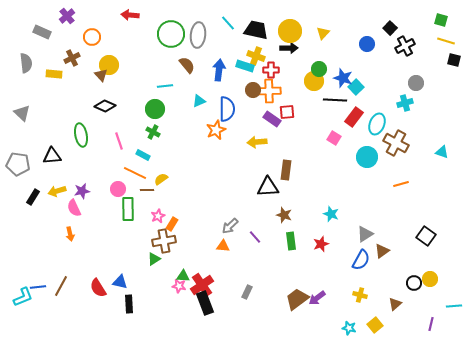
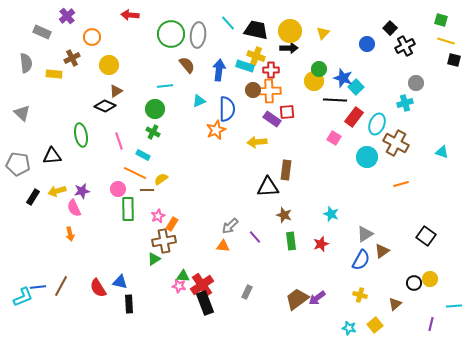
brown triangle at (101, 75): moved 15 px right, 16 px down; rotated 40 degrees clockwise
